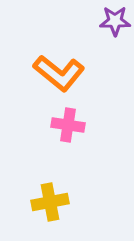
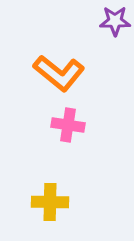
yellow cross: rotated 12 degrees clockwise
